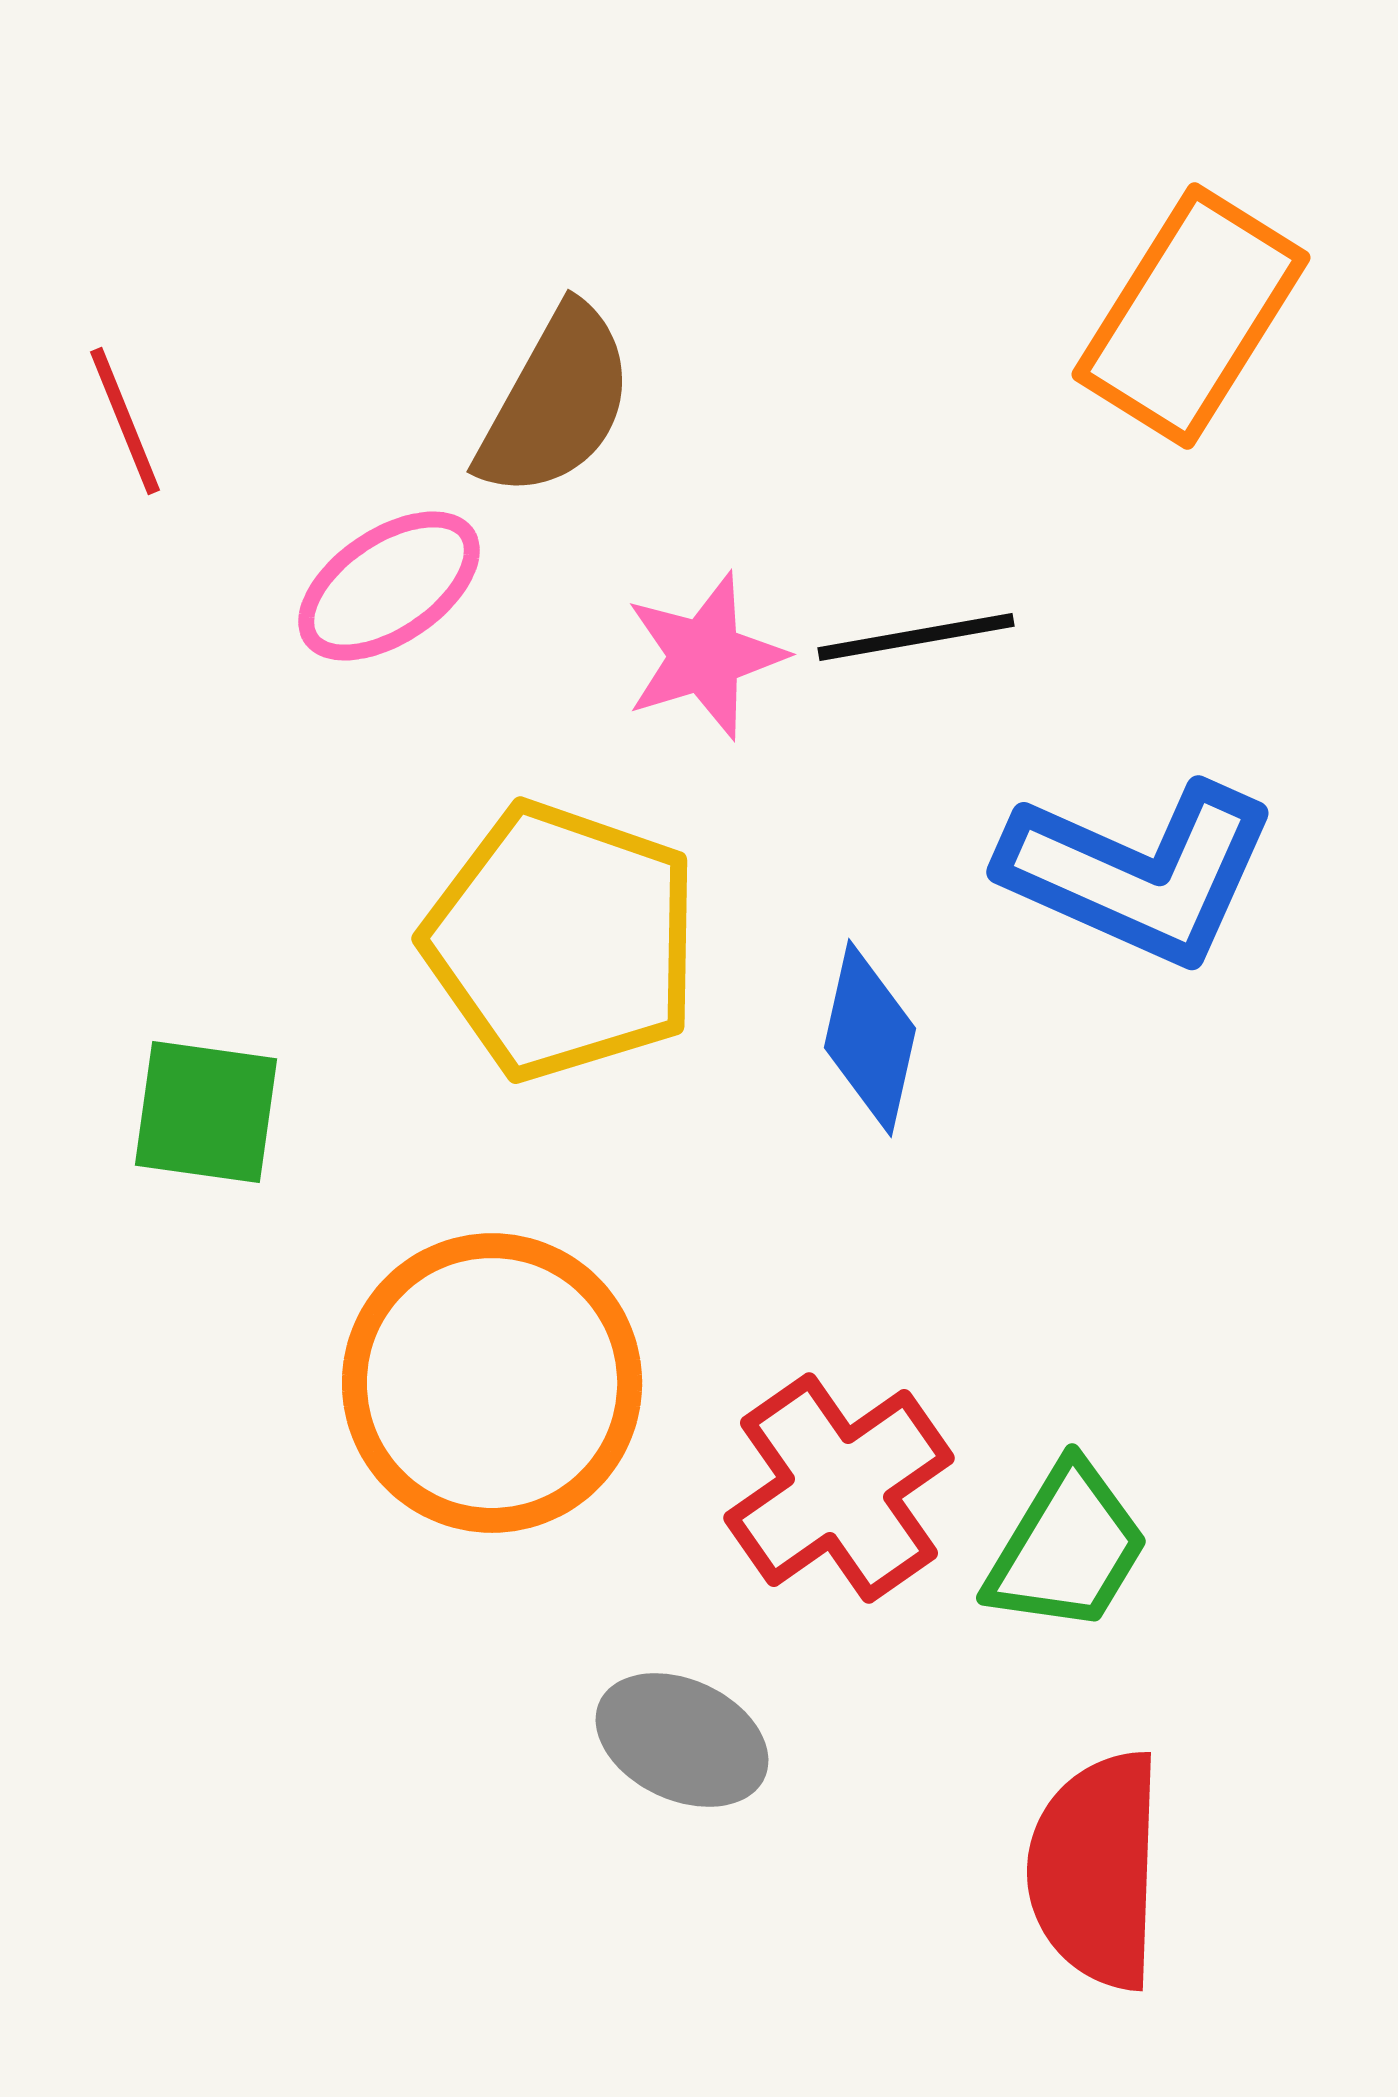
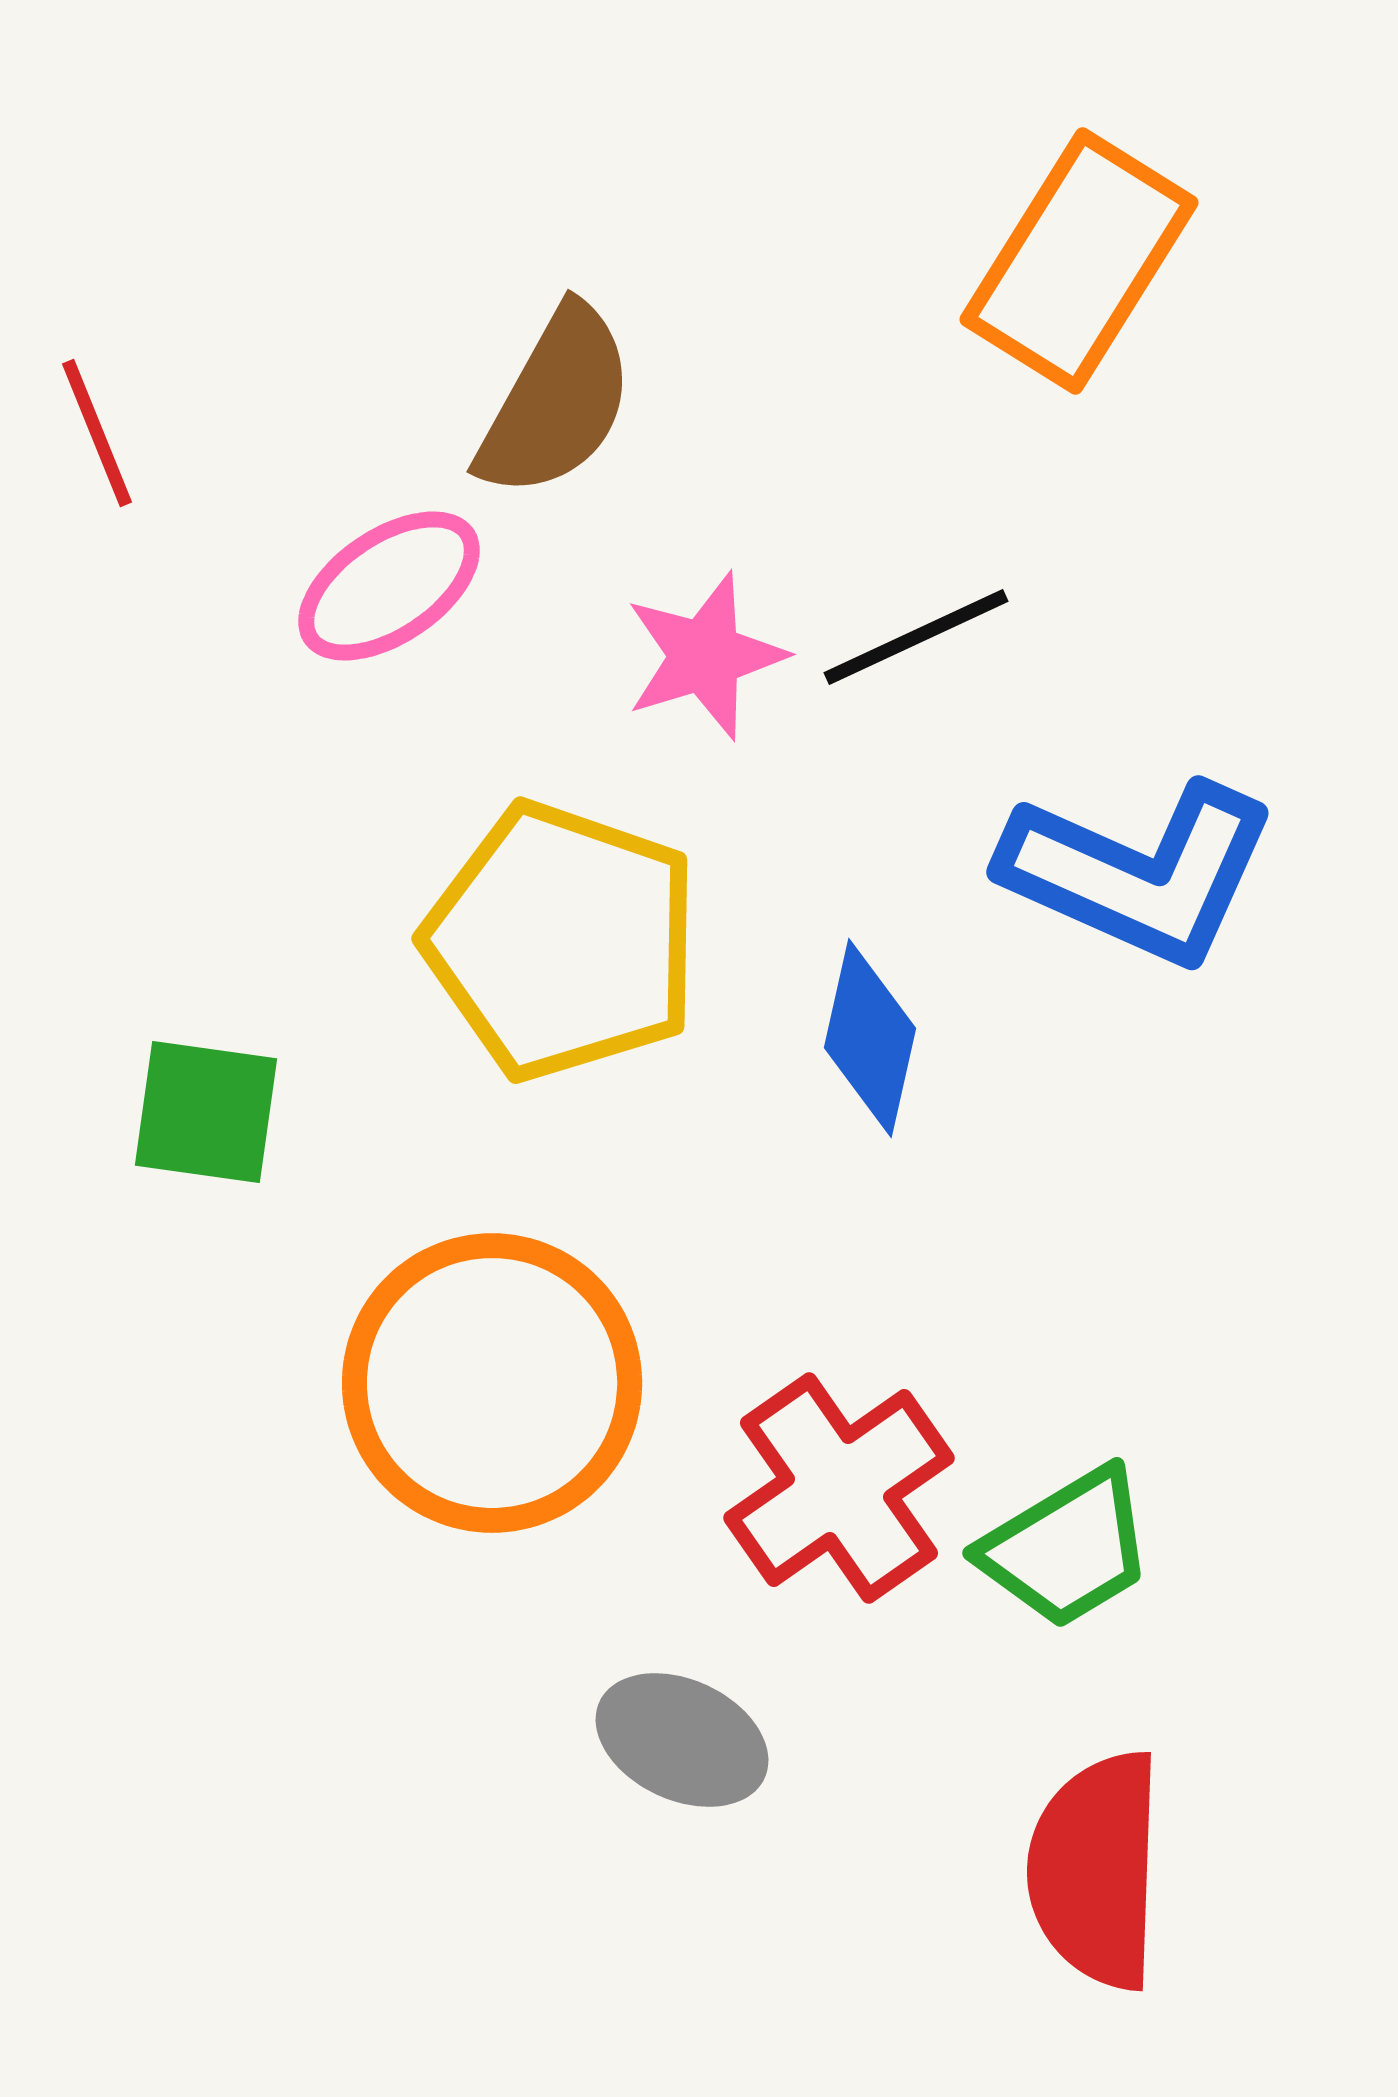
orange rectangle: moved 112 px left, 55 px up
red line: moved 28 px left, 12 px down
black line: rotated 15 degrees counterclockwise
green trapezoid: rotated 28 degrees clockwise
